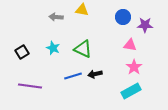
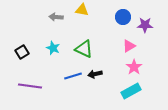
pink triangle: moved 1 px left, 1 px down; rotated 40 degrees counterclockwise
green triangle: moved 1 px right
